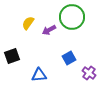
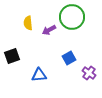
yellow semicircle: rotated 40 degrees counterclockwise
